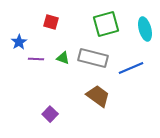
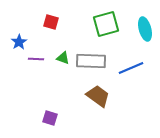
gray rectangle: moved 2 px left, 3 px down; rotated 12 degrees counterclockwise
purple square: moved 4 px down; rotated 28 degrees counterclockwise
